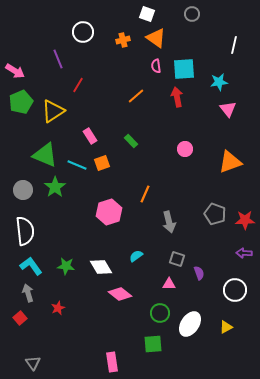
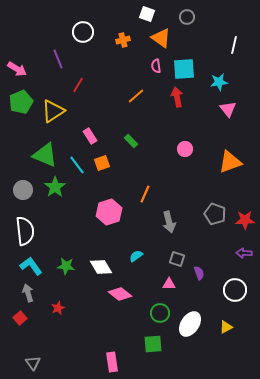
gray circle at (192, 14): moved 5 px left, 3 px down
orange triangle at (156, 38): moved 5 px right
pink arrow at (15, 71): moved 2 px right, 2 px up
cyan line at (77, 165): rotated 30 degrees clockwise
